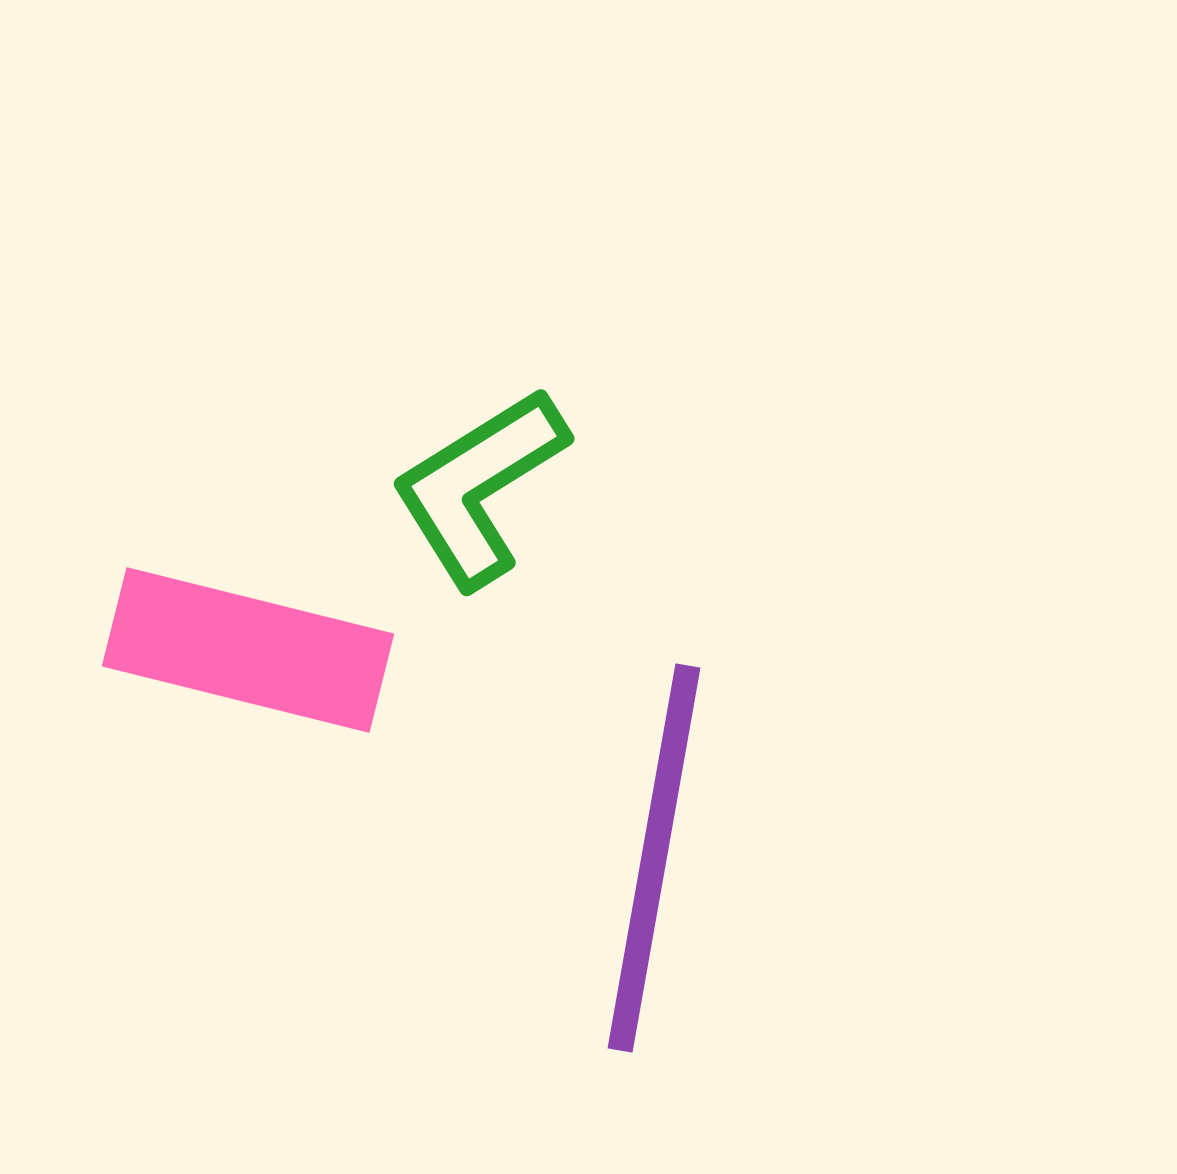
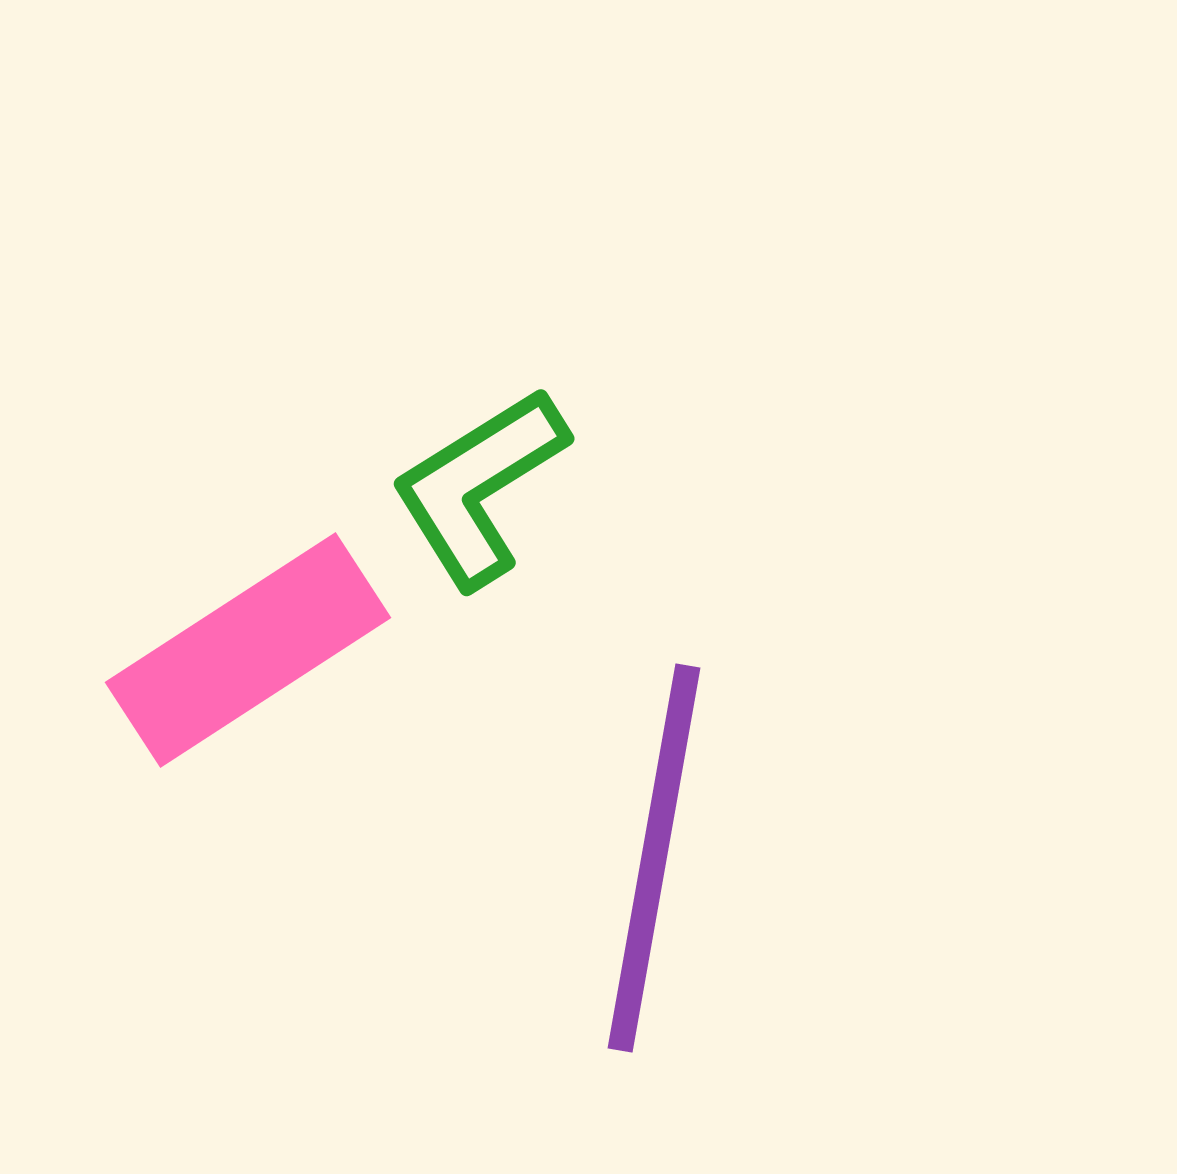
pink rectangle: rotated 47 degrees counterclockwise
